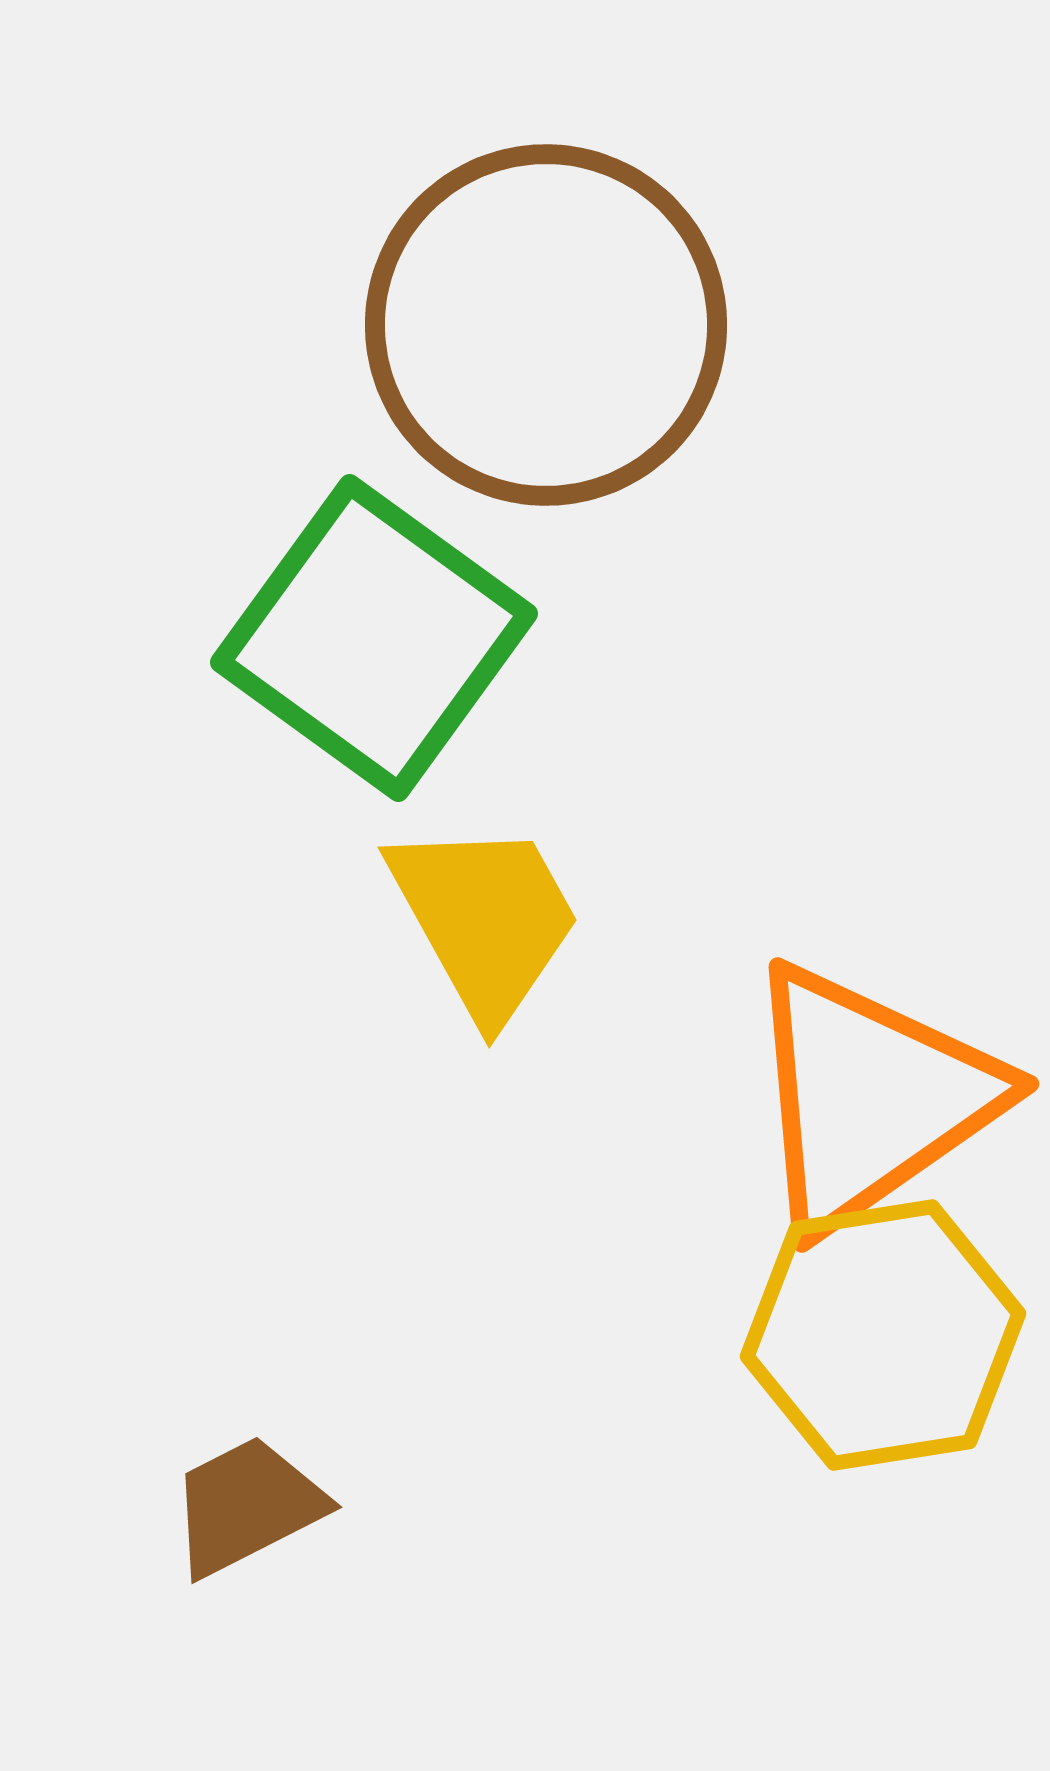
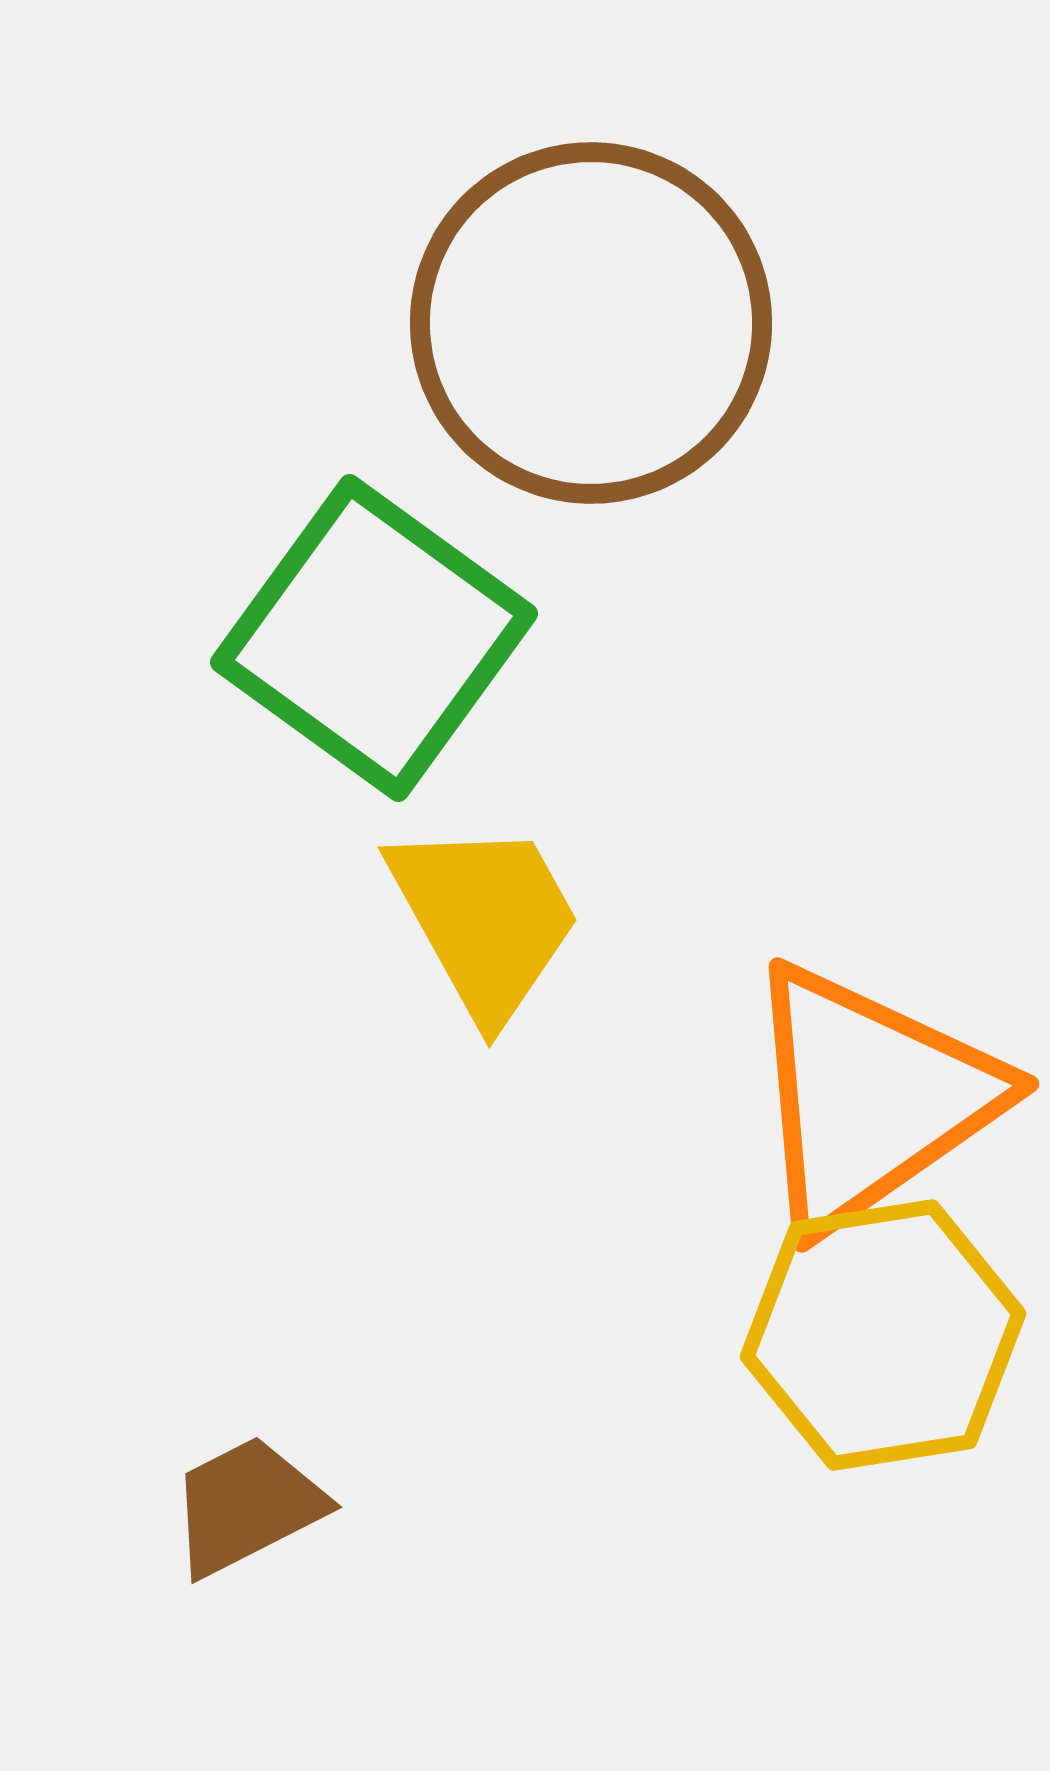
brown circle: moved 45 px right, 2 px up
